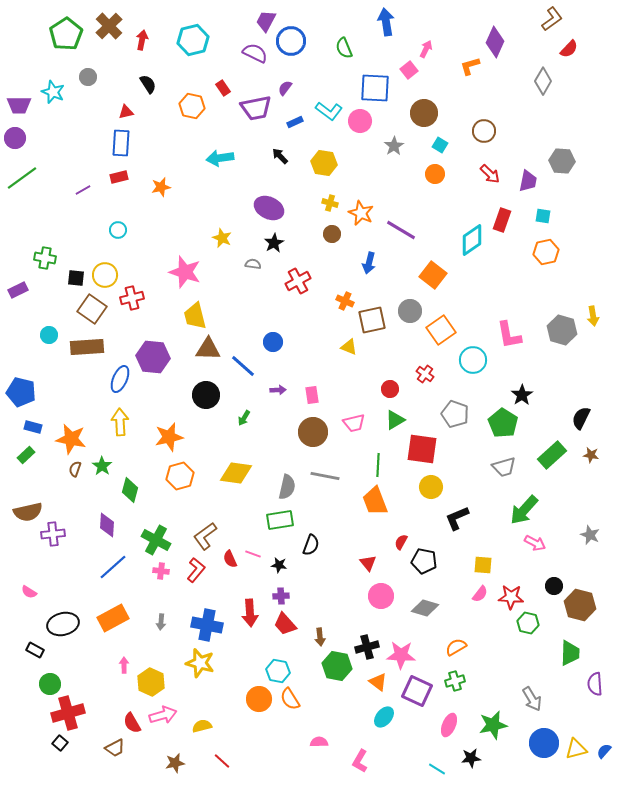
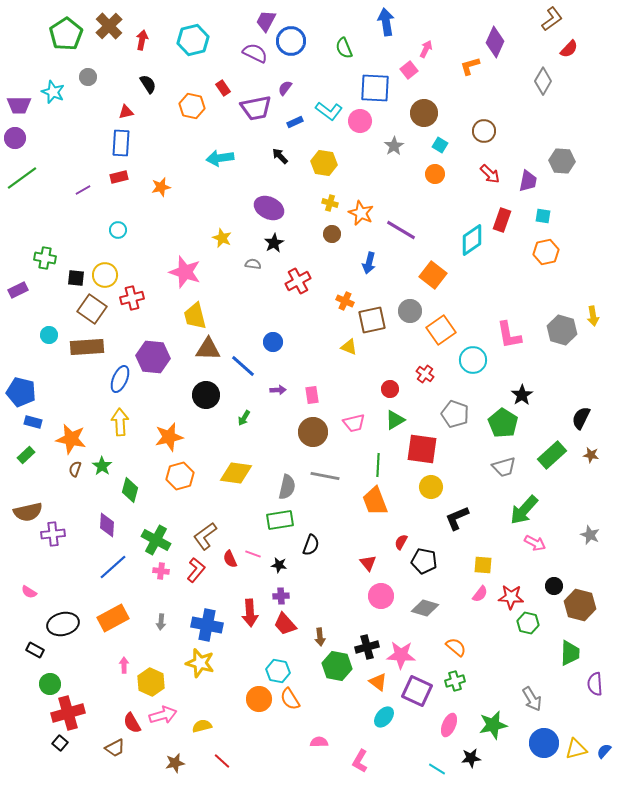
blue rectangle at (33, 427): moved 5 px up
orange semicircle at (456, 647): rotated 70 degrees clockwise
